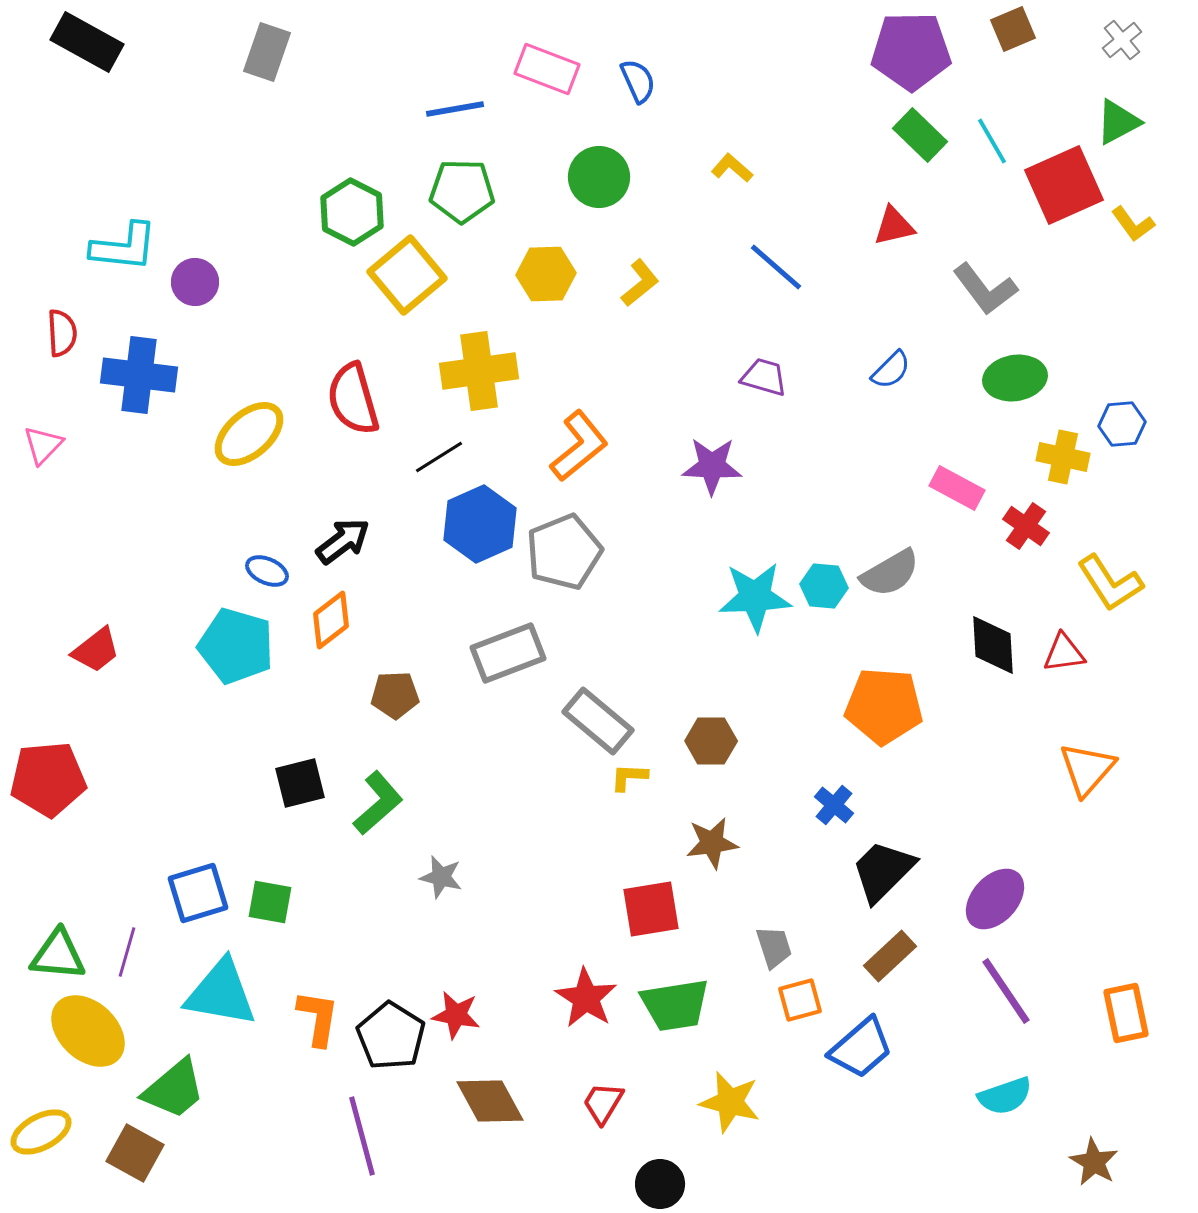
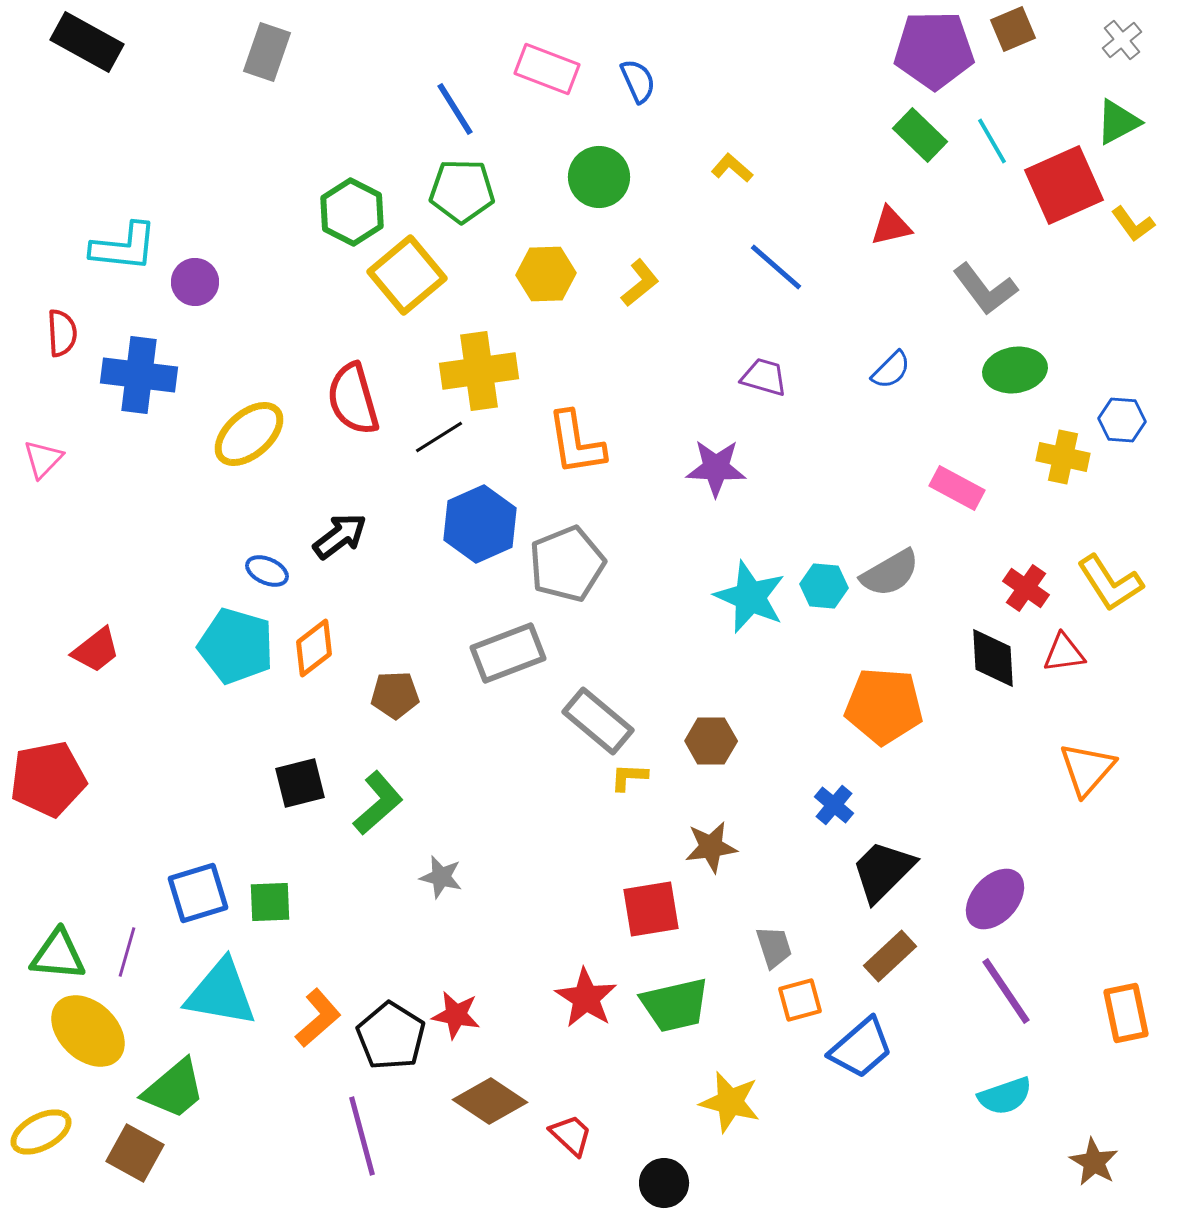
purple pentagon at (911, 51): moved 23 px right, 1 px up
blue line at (455, 109): rotated 68 degrees clockwise
red triangle at (894, 226): moved 3 px left
green ellipse at (1015, 378): moved 8 px up
blue hexagon at (1122, 424): moved 4 px up; rotated 9 degrees clockwise
pink triangle at (43, 445): moved 14 px down
orange L-shape at (579, 446): moved 3 px left, 3 px up; rotated 120 degrees clockwise
black line at (439, 457): moved 20 px up
purple star at (712, 466): moved 4 px right, 2 px down
red cross at (1026, 526): moved 62 px down
black arrow at (343, 541): moved 3 px left, 5 px up
gray pentagon at (564, 552): moved 3 px right, 12 px down
cyan star at (755, 597): moved 5 px left; rotated 26 degrees clockwise
orange diamond at (331, 620): moved 17 px left, 28 px down
black diamond at (993, 645): moved 13 px down
red pentagon at (48, 779): rotated 6 degrees counterclockwise
brown star at (712, 843): moved 1 px left, 4 px down
green square at (270, 902): rotated 12 degrees counterclockwise
green trapezoid at (675, 1005): rotated 4 degrees counterclockwise
orange L-shape at (318, 1018): rotated 40 degrees clockwise
brown diamond at (490, 1101): rotated 28 degrees counterclockwise
red trapezoid at (603, 1103): moved 32 px left, 32 px down; rotated 102 degrees clockwise
black circle at (660, 1184): moved 4 px right, 1 px up
